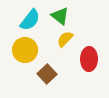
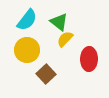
green triangle: moved 1 px left, 6 px down
cyan semicircle: moved 3 px left
yellow circle: moved 2 px right
brown square: moved 1 px left
